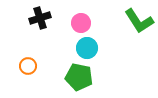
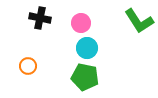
black cross: rotated 30 degrees clockwise
green pentagon: moved 6 px right
